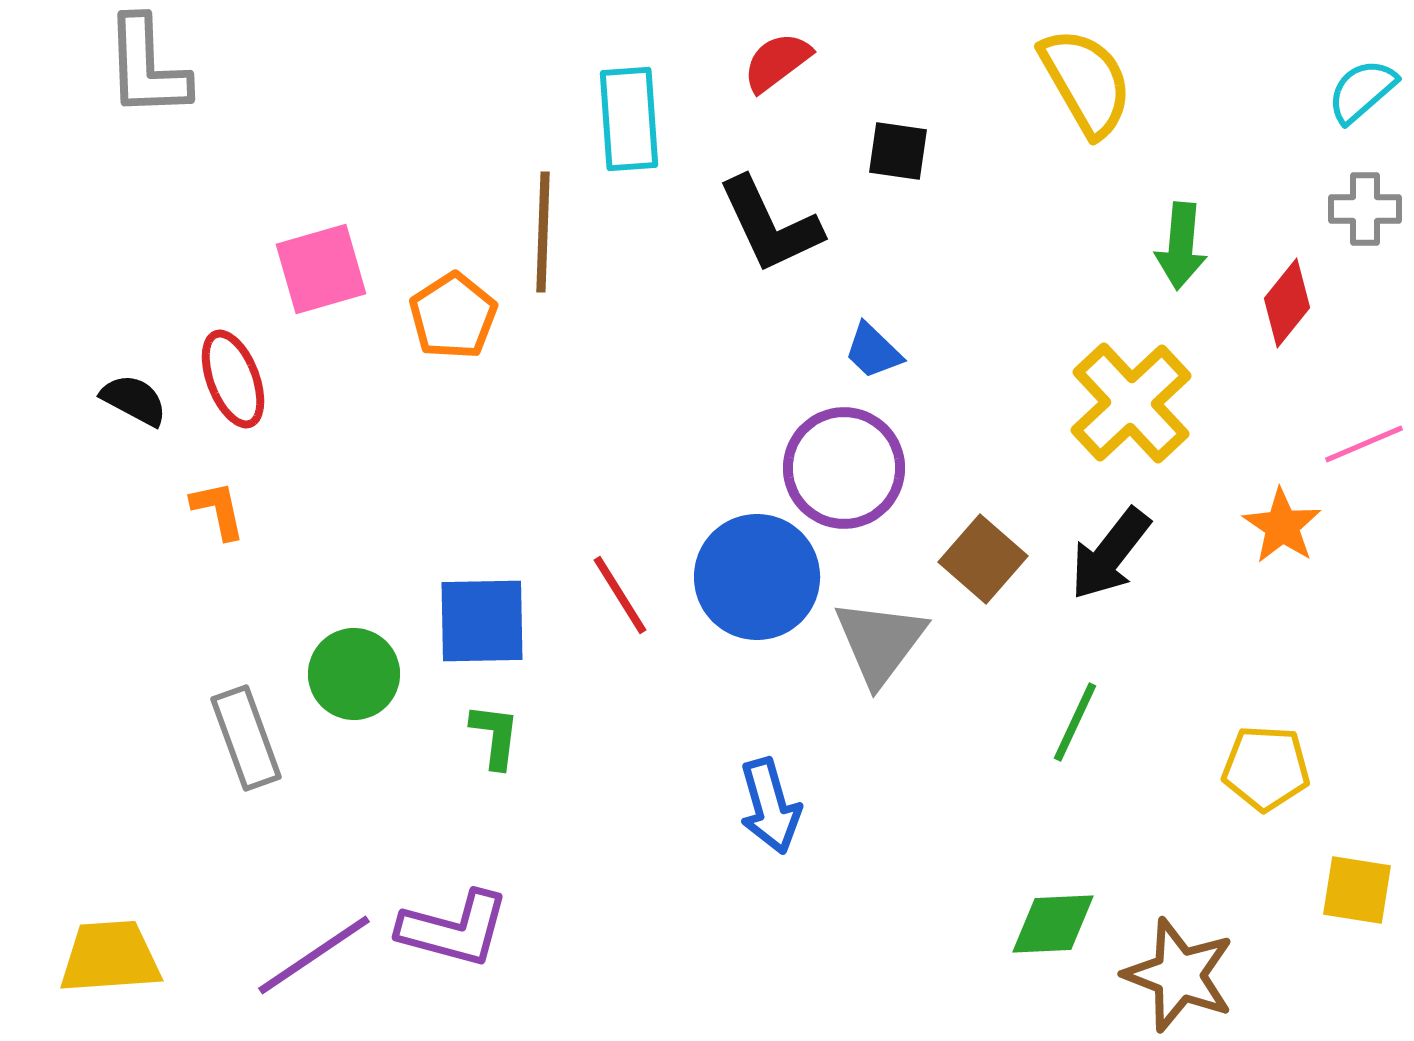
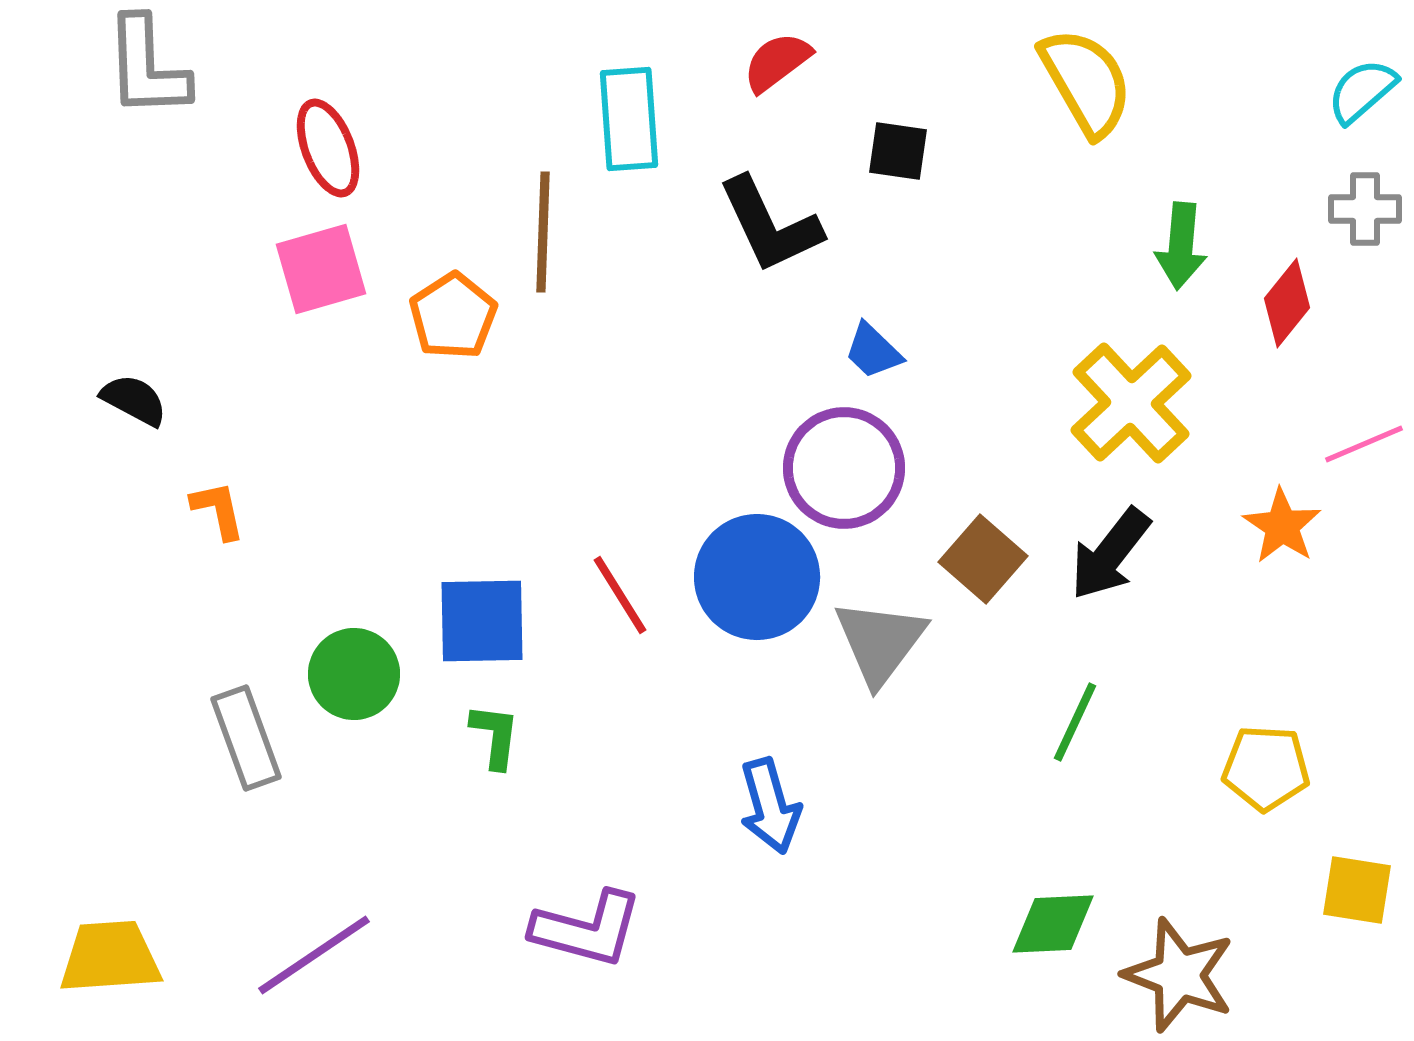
red ellipse: moved 95 px right, 231 px up
purple L-shape: moved 133 px right
